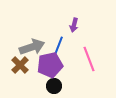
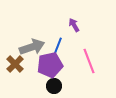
purple arrow: rotated 136 degrees clockwise
blue line: moved 1 px left, 1 px down
pink line: moved 2 px down
brown cross: moved 5 px left, 1 px up
